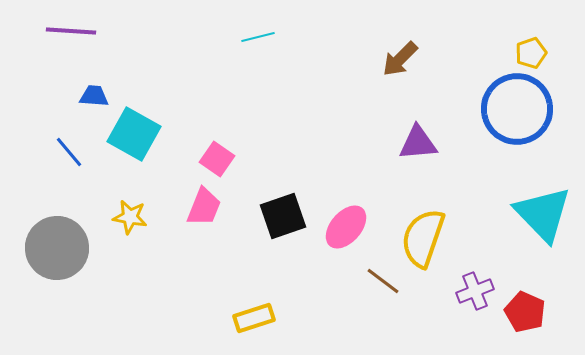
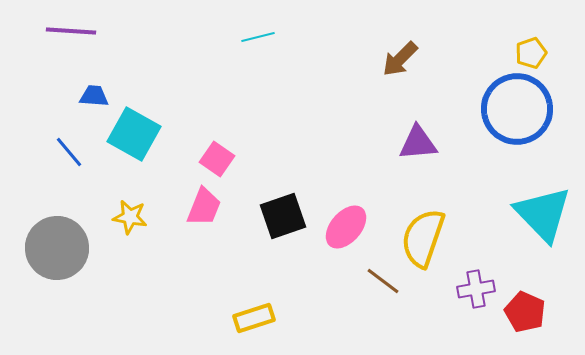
purple cross: moved 1 px right, 2 px up; rotated 12 degrees clockwise
